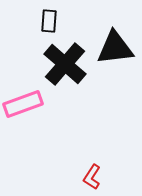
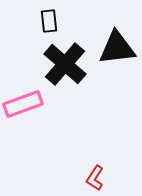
black rectangle: rotated 10 degrees counterclockwise
black triangle: moved 2 px right
red L-shape: moved 3 px right, 1 px down
